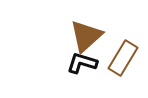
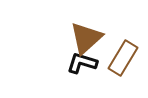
brown triangle: moved 2 px down
